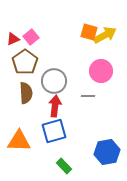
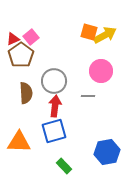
brown pentagon: moved 4 px left, 7 px up
orange triangle: moved 1 px down
